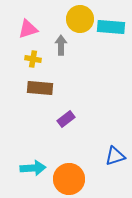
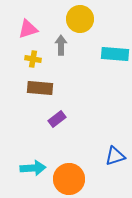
cyan rectangle: moved 4 px right, 27 px down
purple rectangle: moved 9 px left
